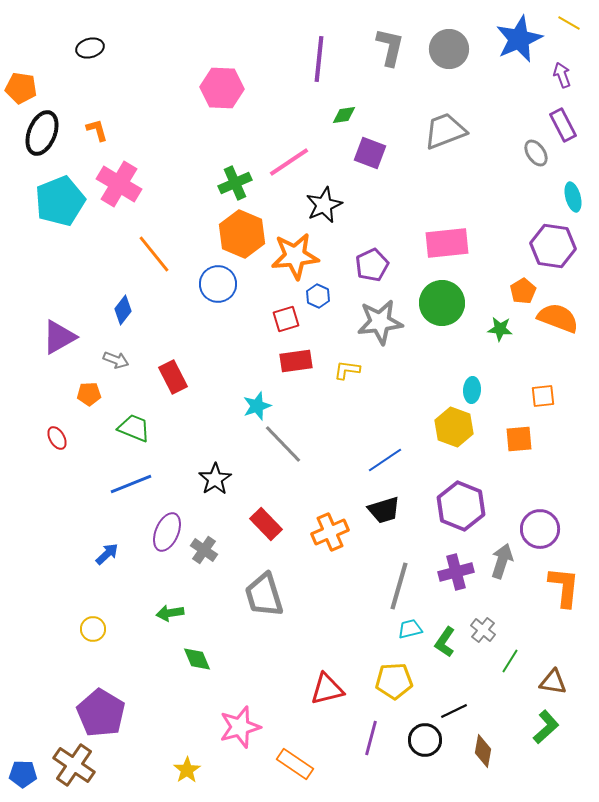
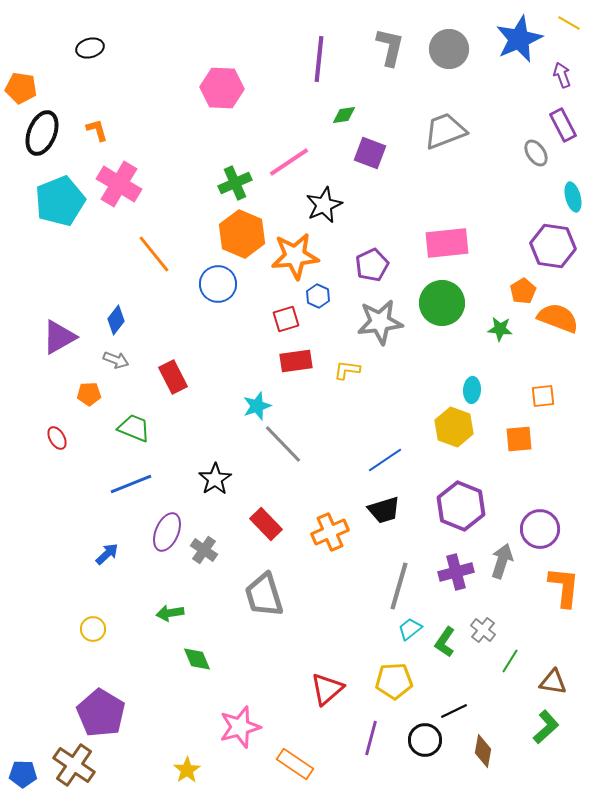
blue diamond at (123, 310): moved 7 px left, 10 px down
cyan trapezoid at (410, 629): rotated 25 degrees counterclockwise
red triangle at (327, 689): rotated 27 degrees counterclockwise
